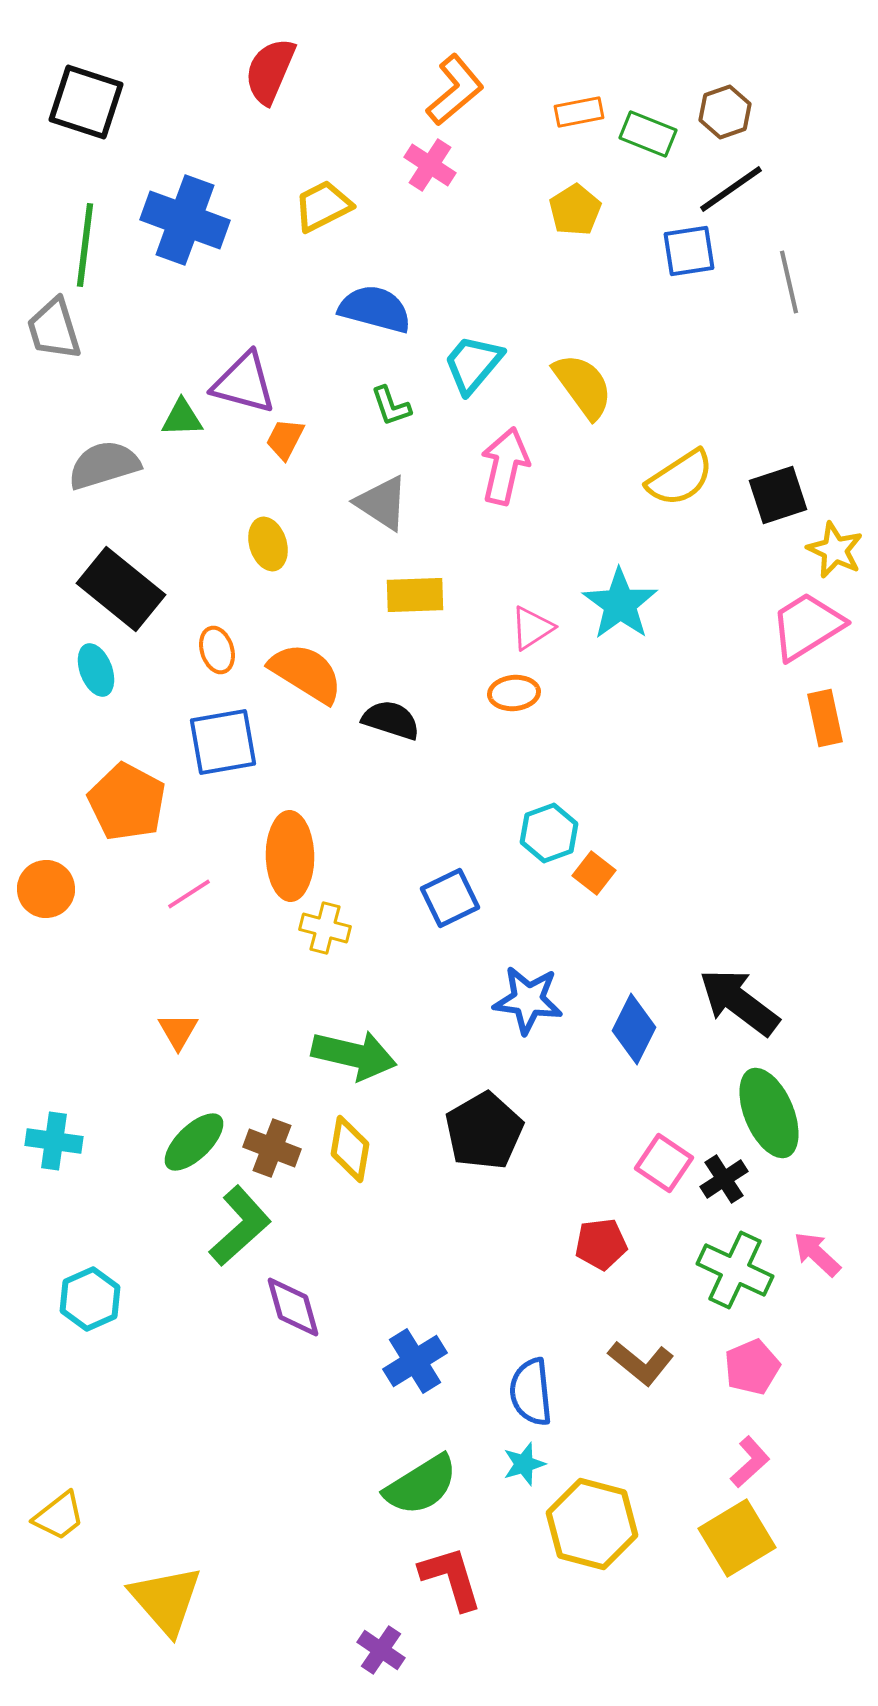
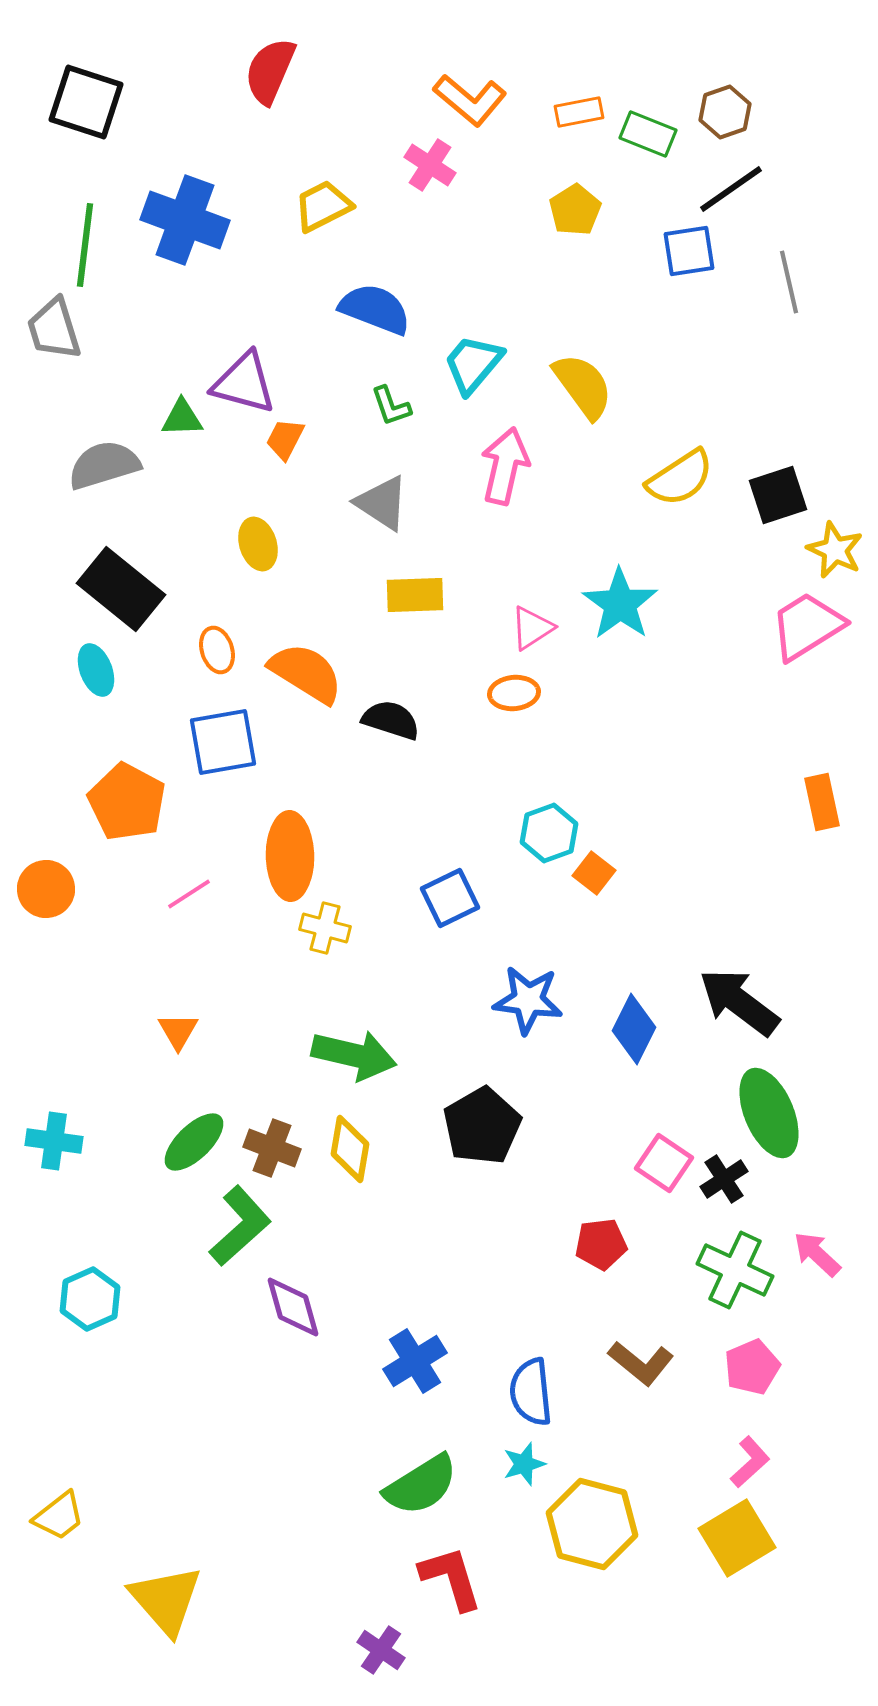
orange L-shape at (455, 90): moved 15 px right, 10 px down; rotated 80 degrees clockwise
blue semicircle at (375, 309): rotated 6 degrees clockwise
yellow ellipse at (268, 544): moved 10 px left
orange rectangle at (825, 718): moved 3 px left, 84 px down
black pentagon at (484, 1131): moved 2 px left, 5 px up
